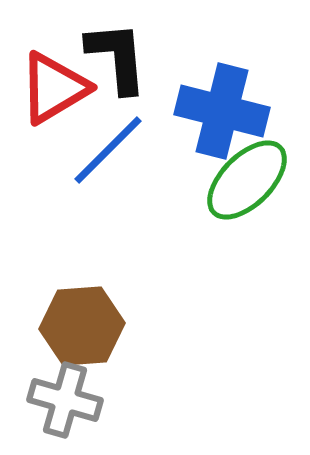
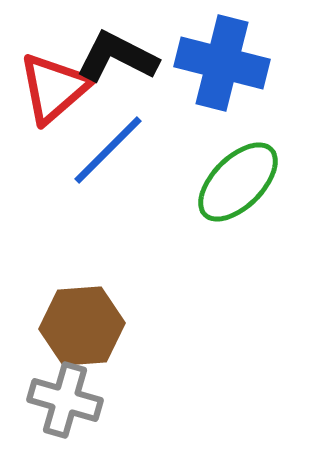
black L-shape: rotated 58 degrees counterclockwise
red triangle: rotated 10 degrees counterclockwise
blue cross: moved 48 px up
green ellipse: moved 9 px left, 2 px down
